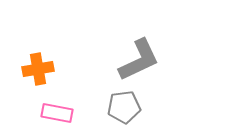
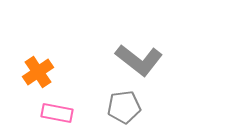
gray L-shape: rotated 63 degrees clockwise
orange cross: moved 3 px down; rotated 24 degrees counterclockwise
